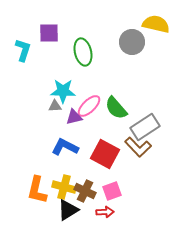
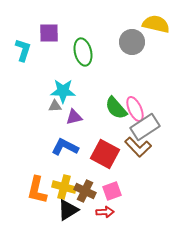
pink ellipse: moved 46 px right, 3 px down; rotated 70 degrees counterclockwise
